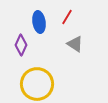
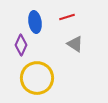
red line: rotated 42 degrees clockwise
blue ellipse: moved 4 px left
yellow circle: moved 6 px up
